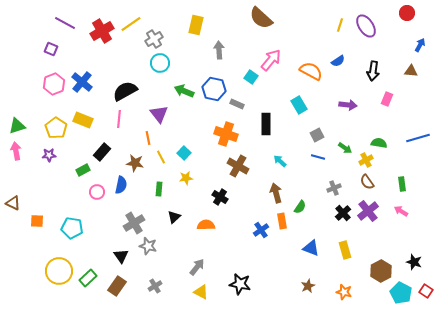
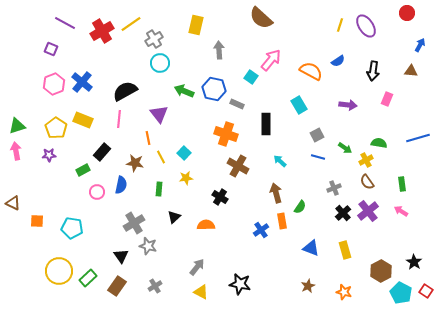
black star at (414, 262): rotated 14 degrees clockwise
